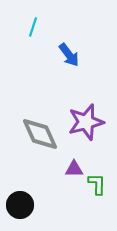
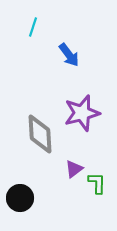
purple star: moved 4 px left, 9 px up
gray diamond: rotated 21 degrees clockwise
purple triangle: rotated 36 degrees counterclockwise
green L-shape: moved 1 px up
black circle: moved 7 px up
